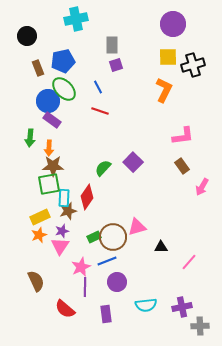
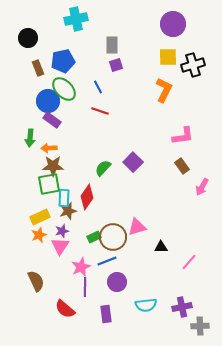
black circle at (27, 36): moved 1 px right, 2 px down
orange arrow at (49, 148): rotated 84 degrees clockwise
